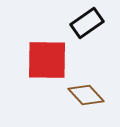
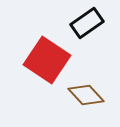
red square: rotated 33 degrees clockwise
